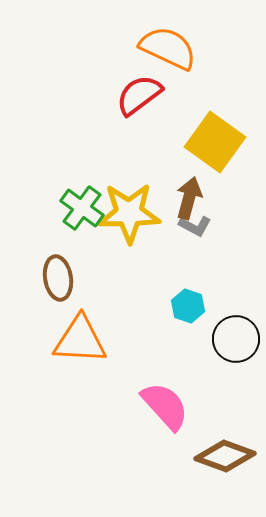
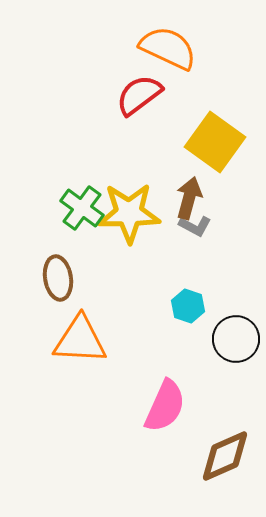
pink semicircle: rotated 66 degrees clockwise
brown diamond: rotated 44 degrees counterclockwise
